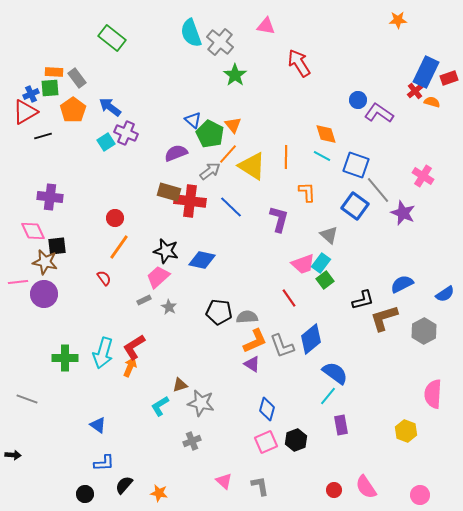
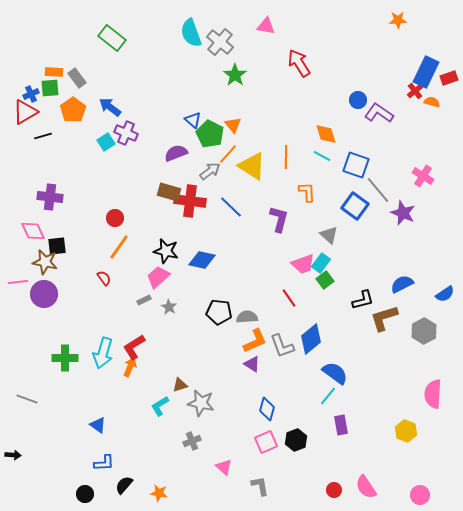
pink triangle at (224, 481): moved 14 px up
